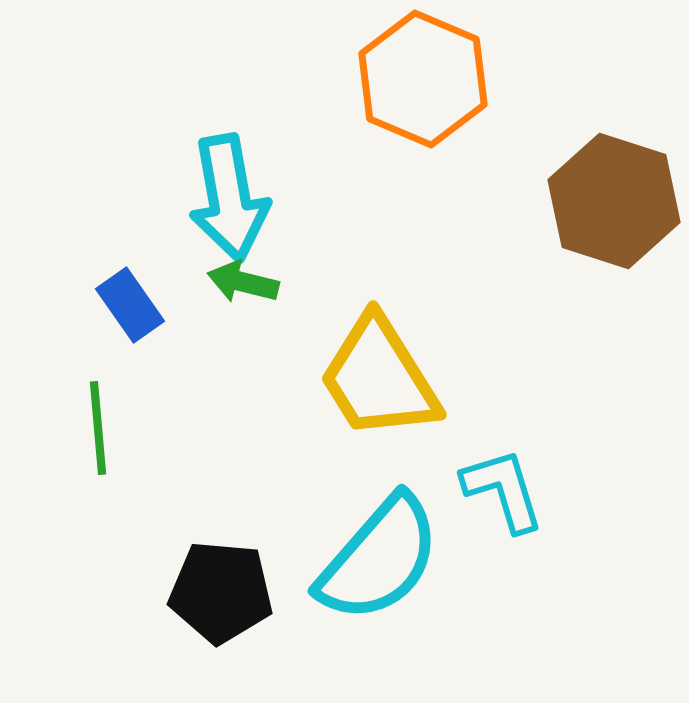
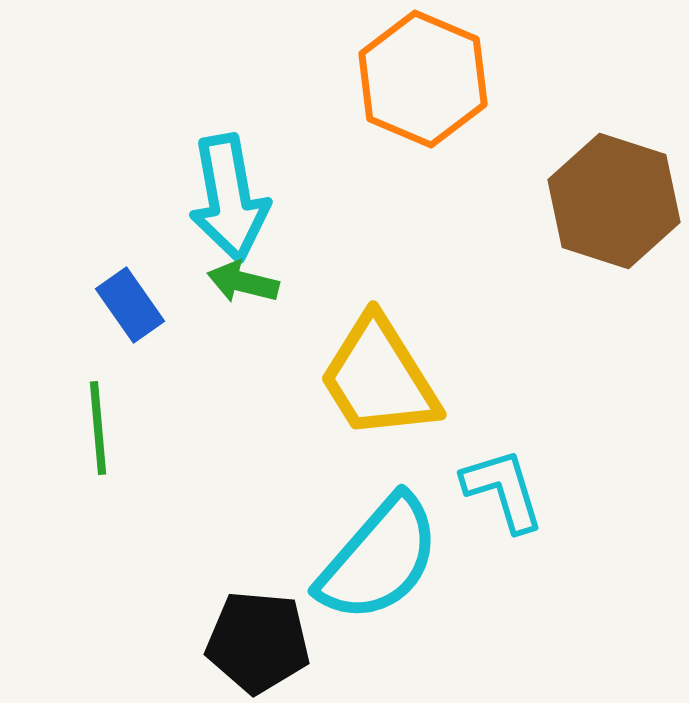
black pentagon: moved 37 px right, 50 px down
